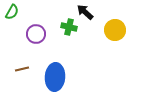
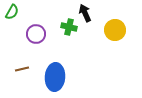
black arrow: moved 1 px down; rotated 24 degrees clockwise
